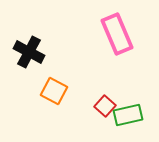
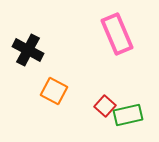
black cross: moved 1 px left, 2 px up
